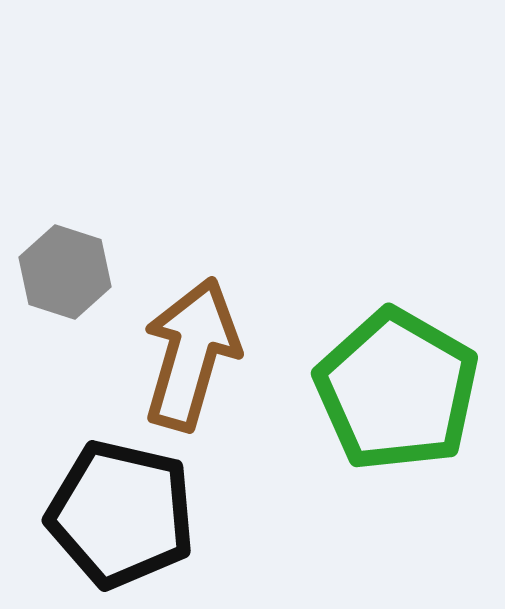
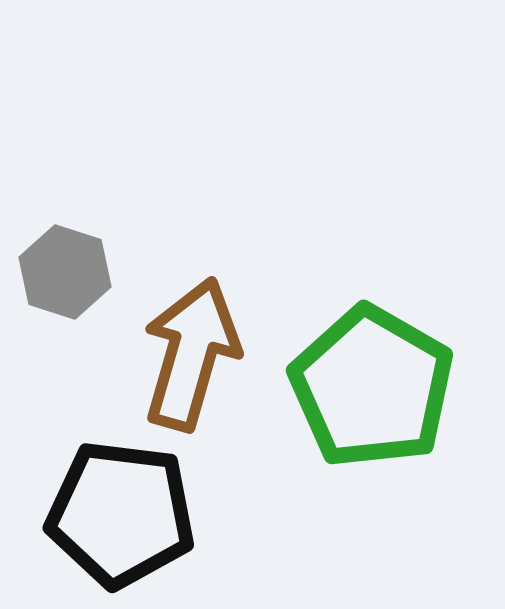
green pentagon: moved 25 px left, 3 px up
black pentagon: rotated 6 degrees counterclockwise
